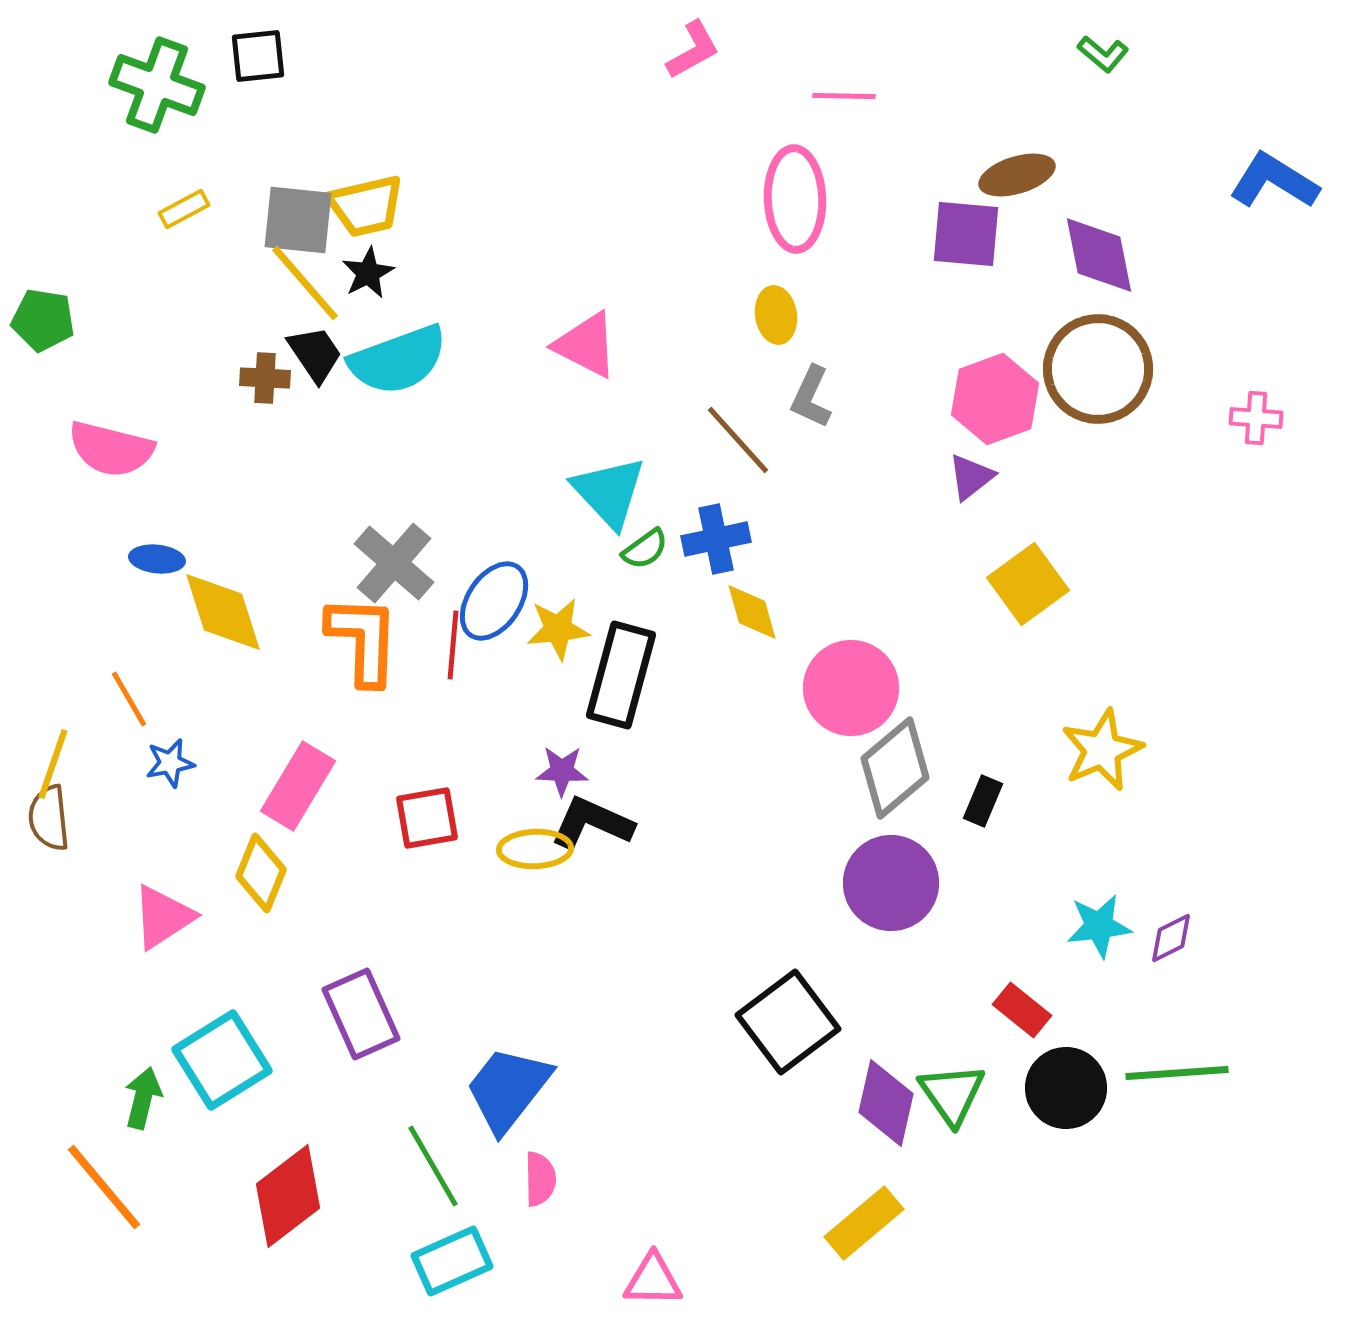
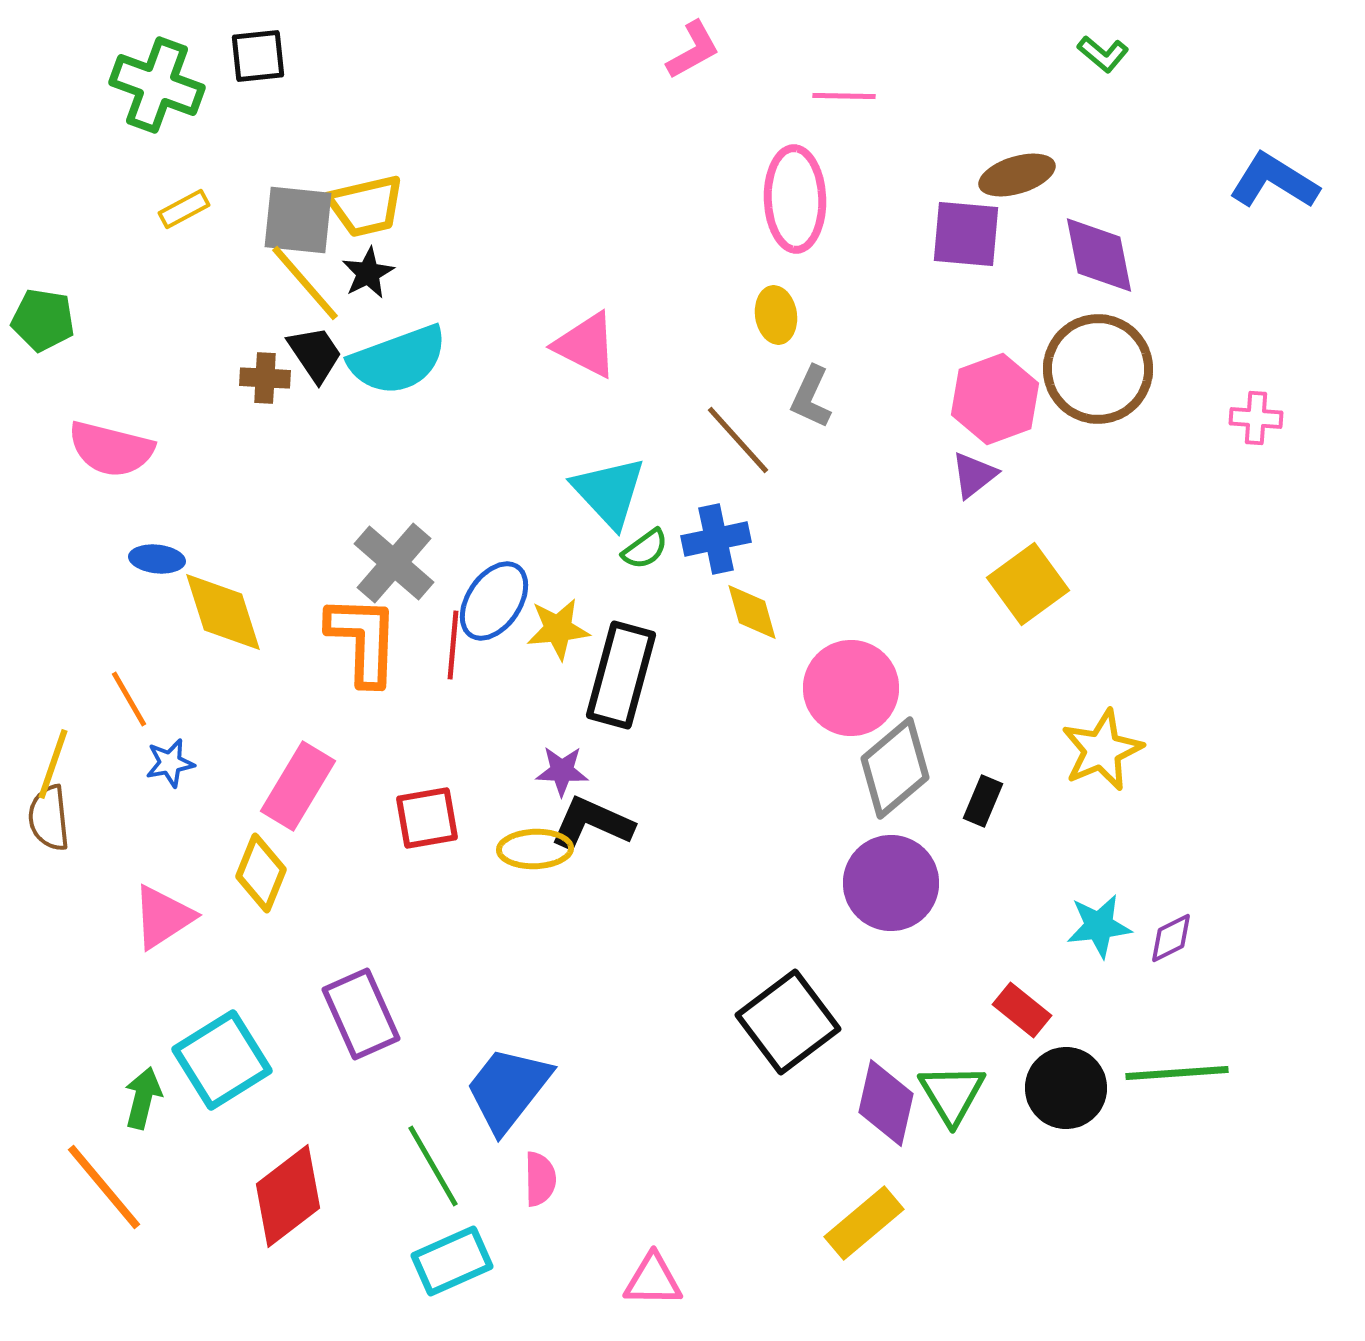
purple triangle at (971, 477): moved 3 px right, 2 px up
green triangle at (952, 1094): rotated 4 degrees clockwise
